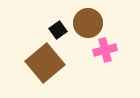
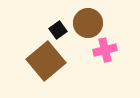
brown square: moved 1 px right, 2 px up
